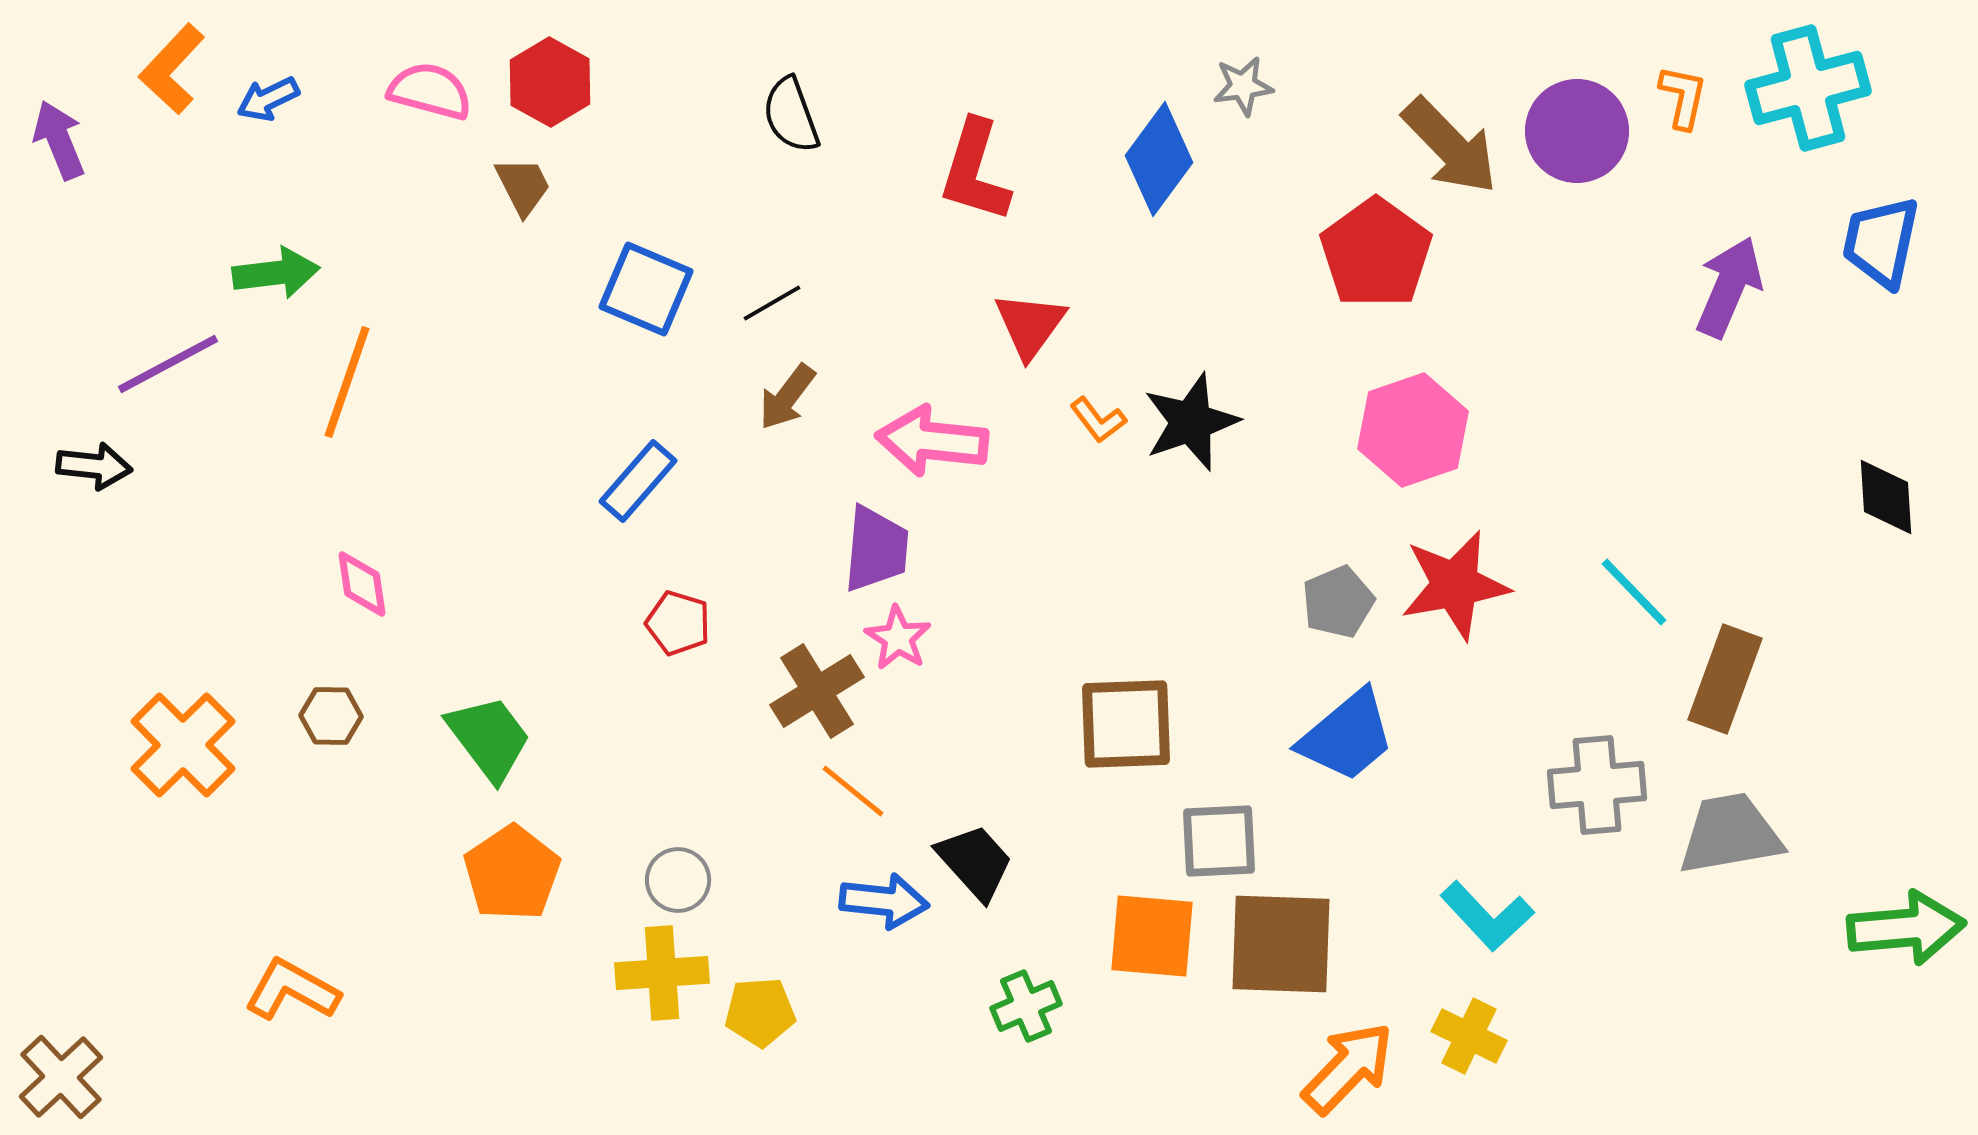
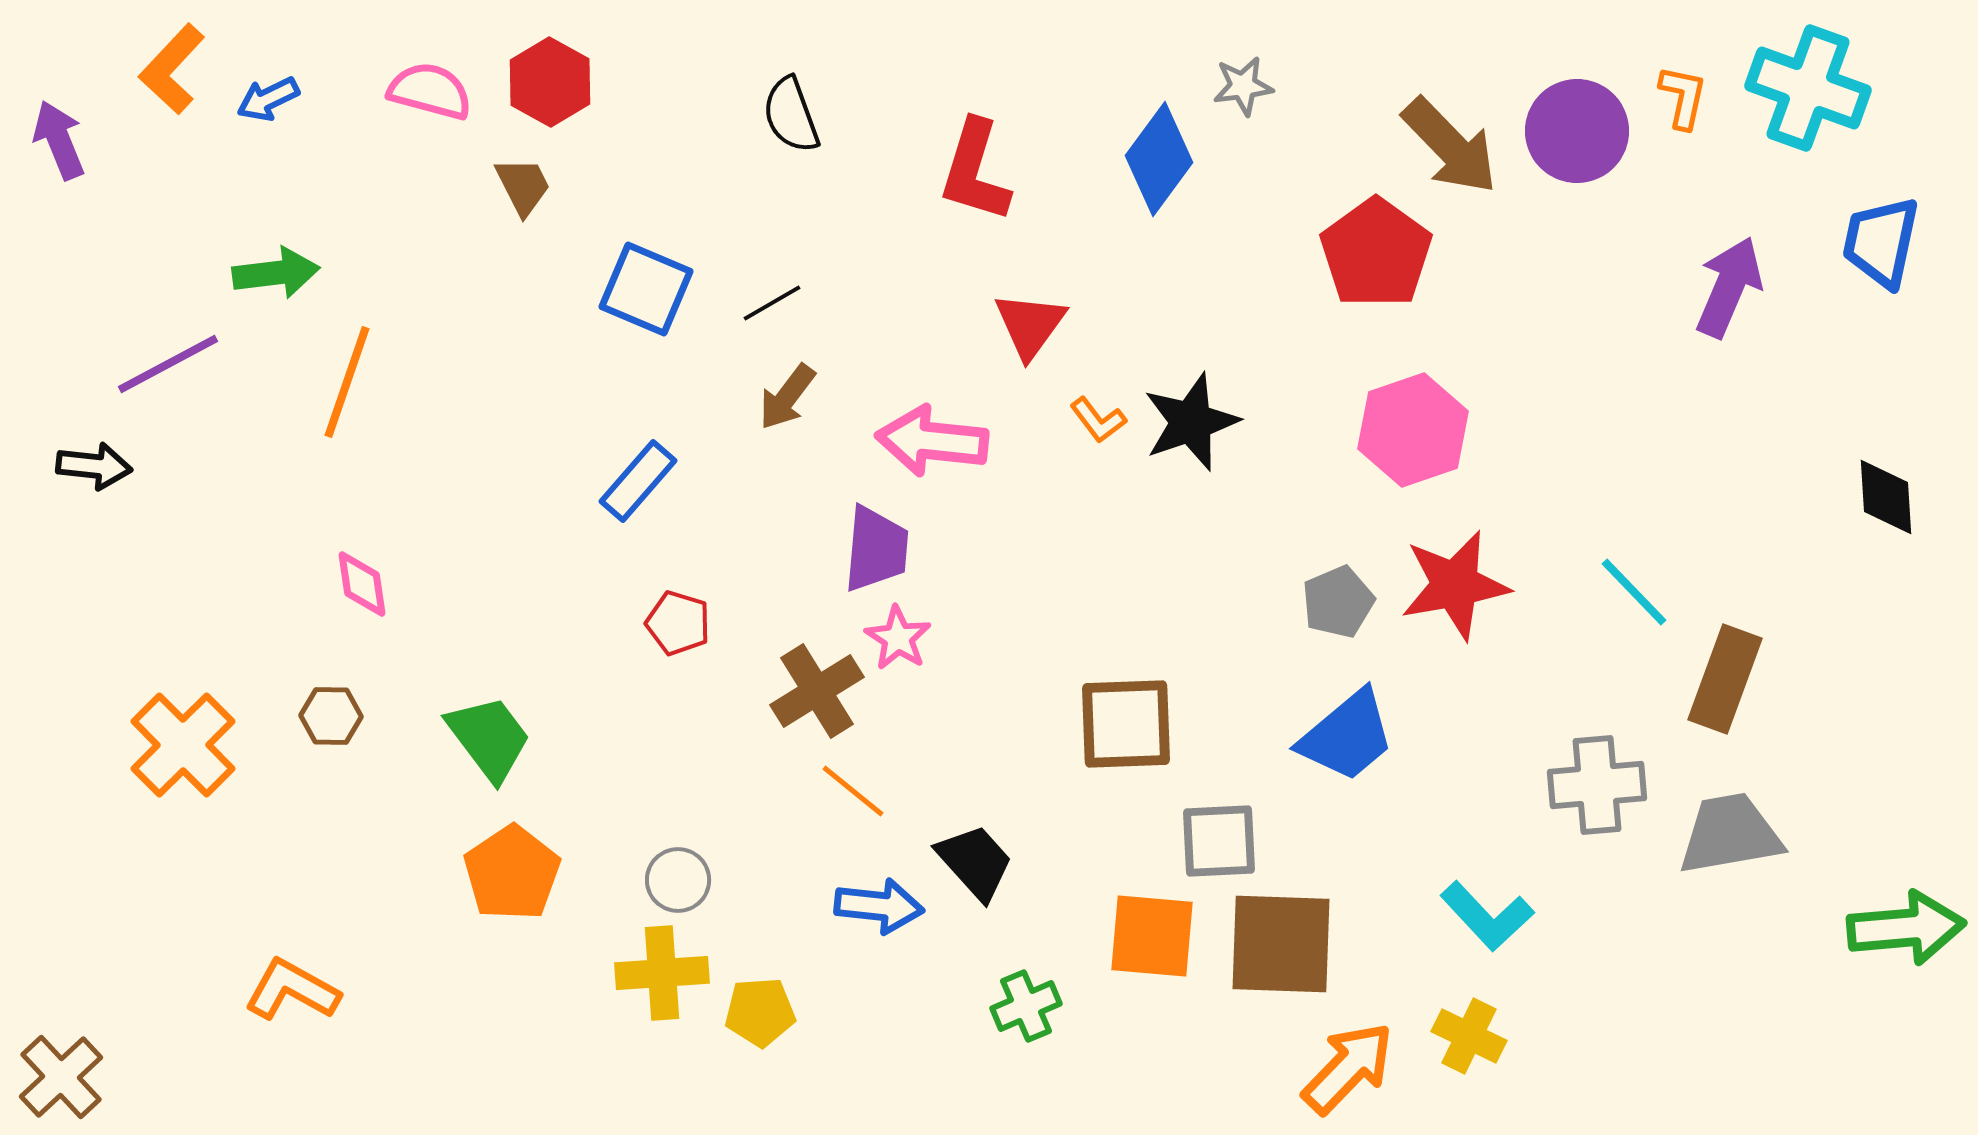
cyan cross at (1808, 88): rotated 35 degrees clockwise
blue arrow at (884, 901): moved 5 px left, 5 px down
